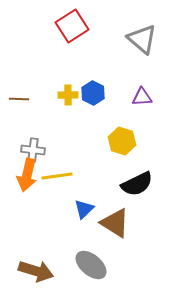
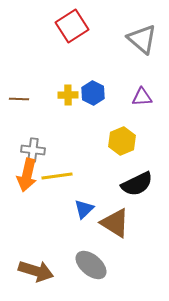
yellow hexagon: rotated 20 degrees clockwise
